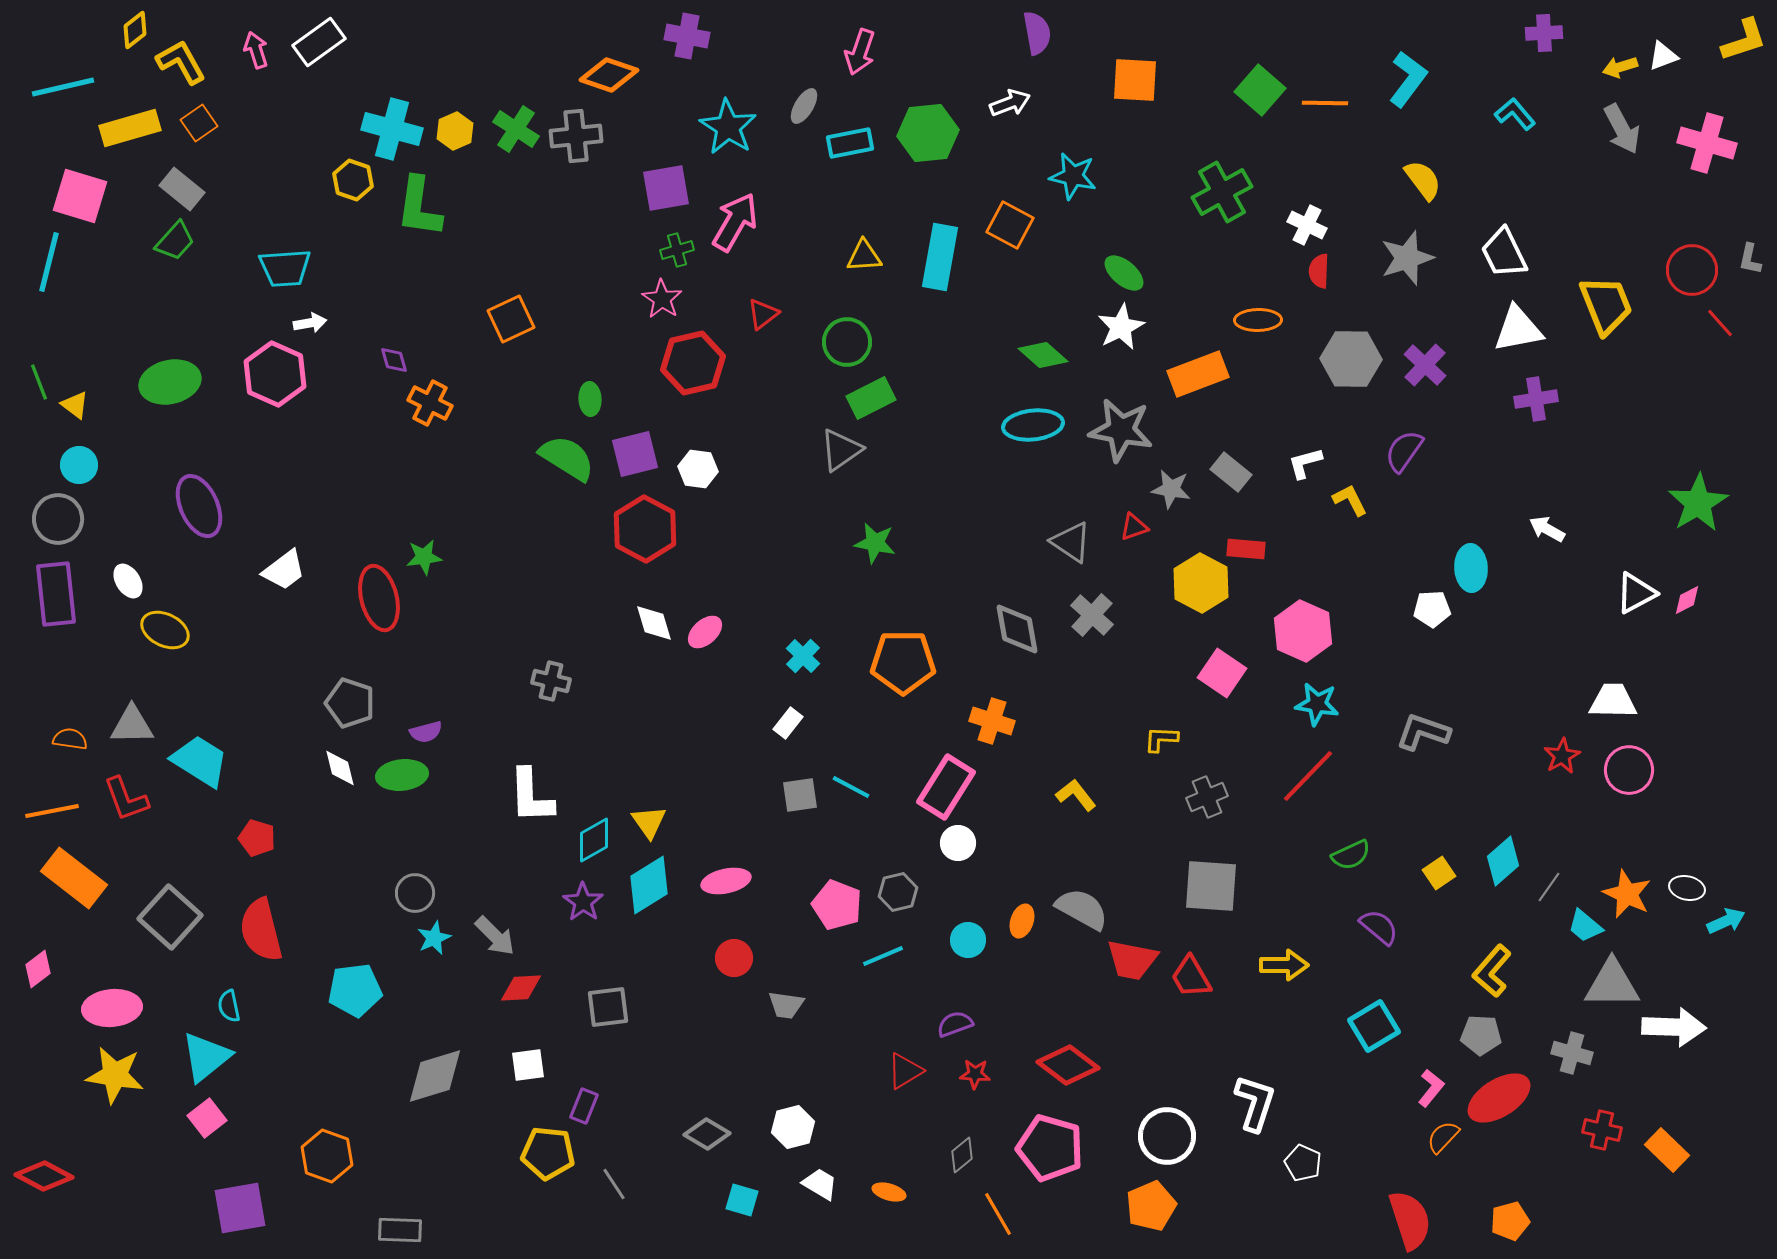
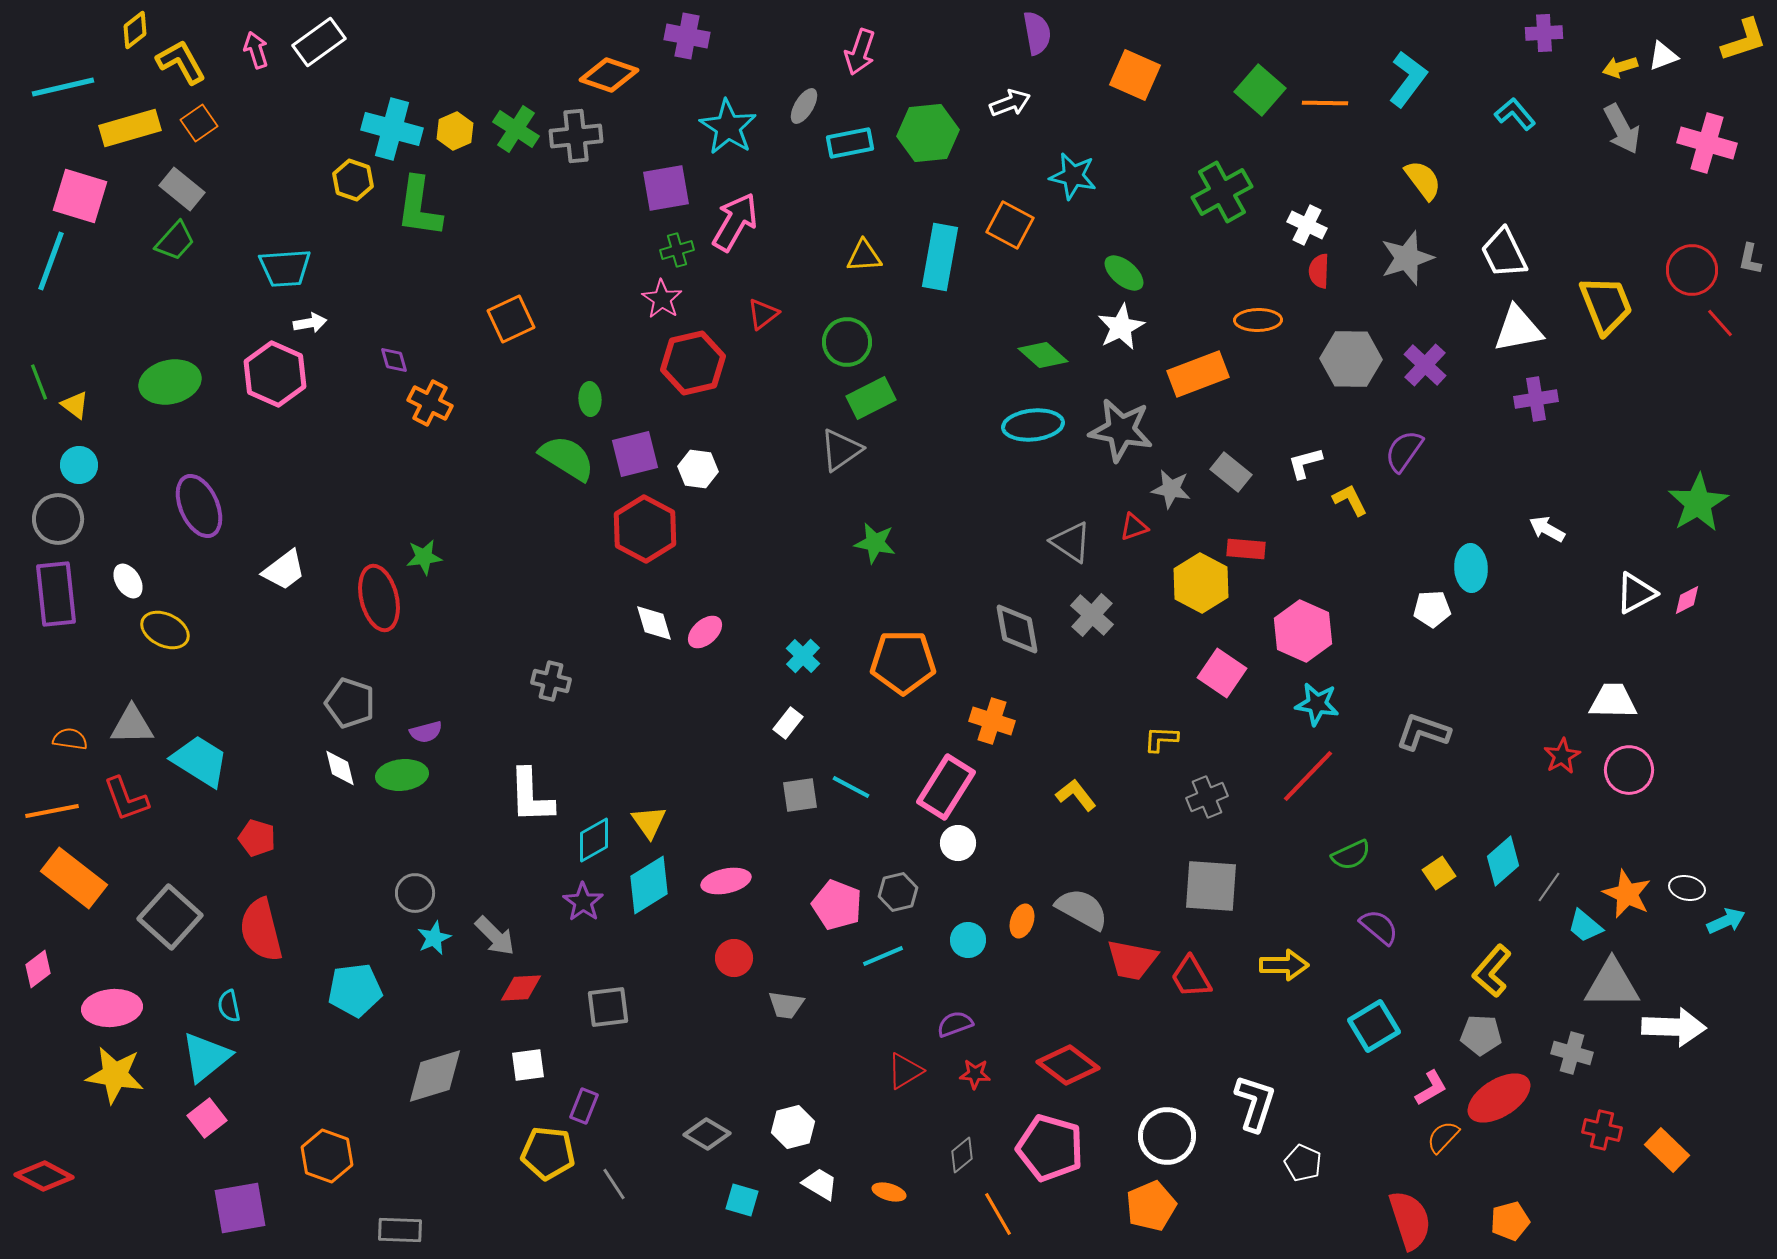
orange square at (1135, 80): moved 5 px up; rotated 21 degrees clockwise
cyan line at (49, 262): moved 2 px right, 1 px up; rotated 6 degrees clockwise
pink L-shape at (1431, 1088): rotated 21 degrees clockwise
